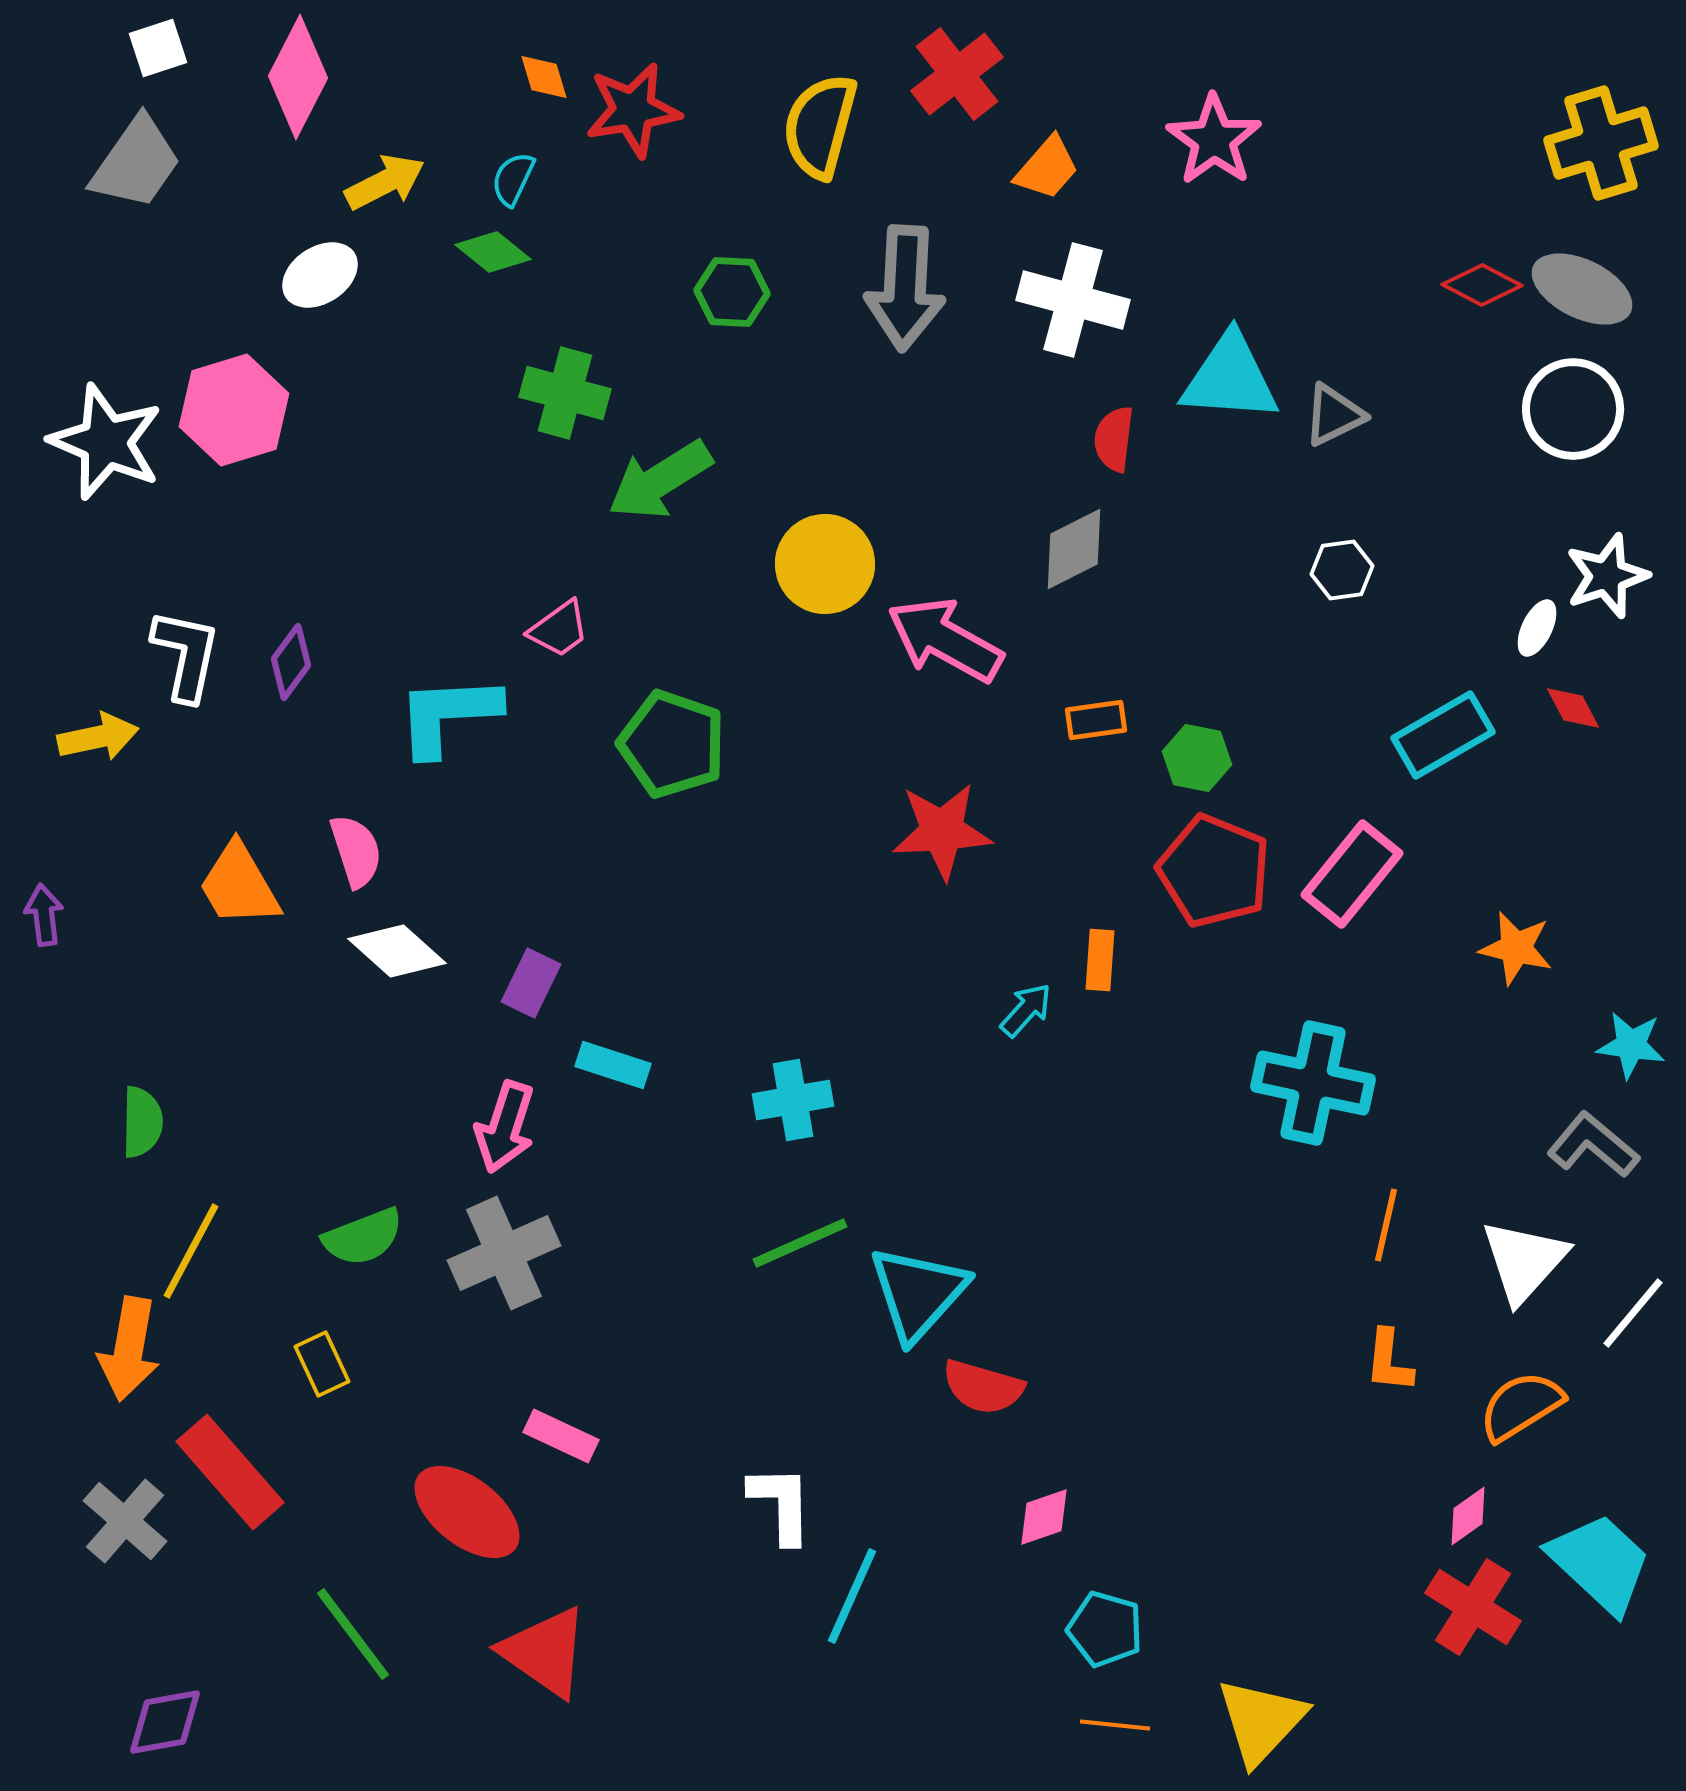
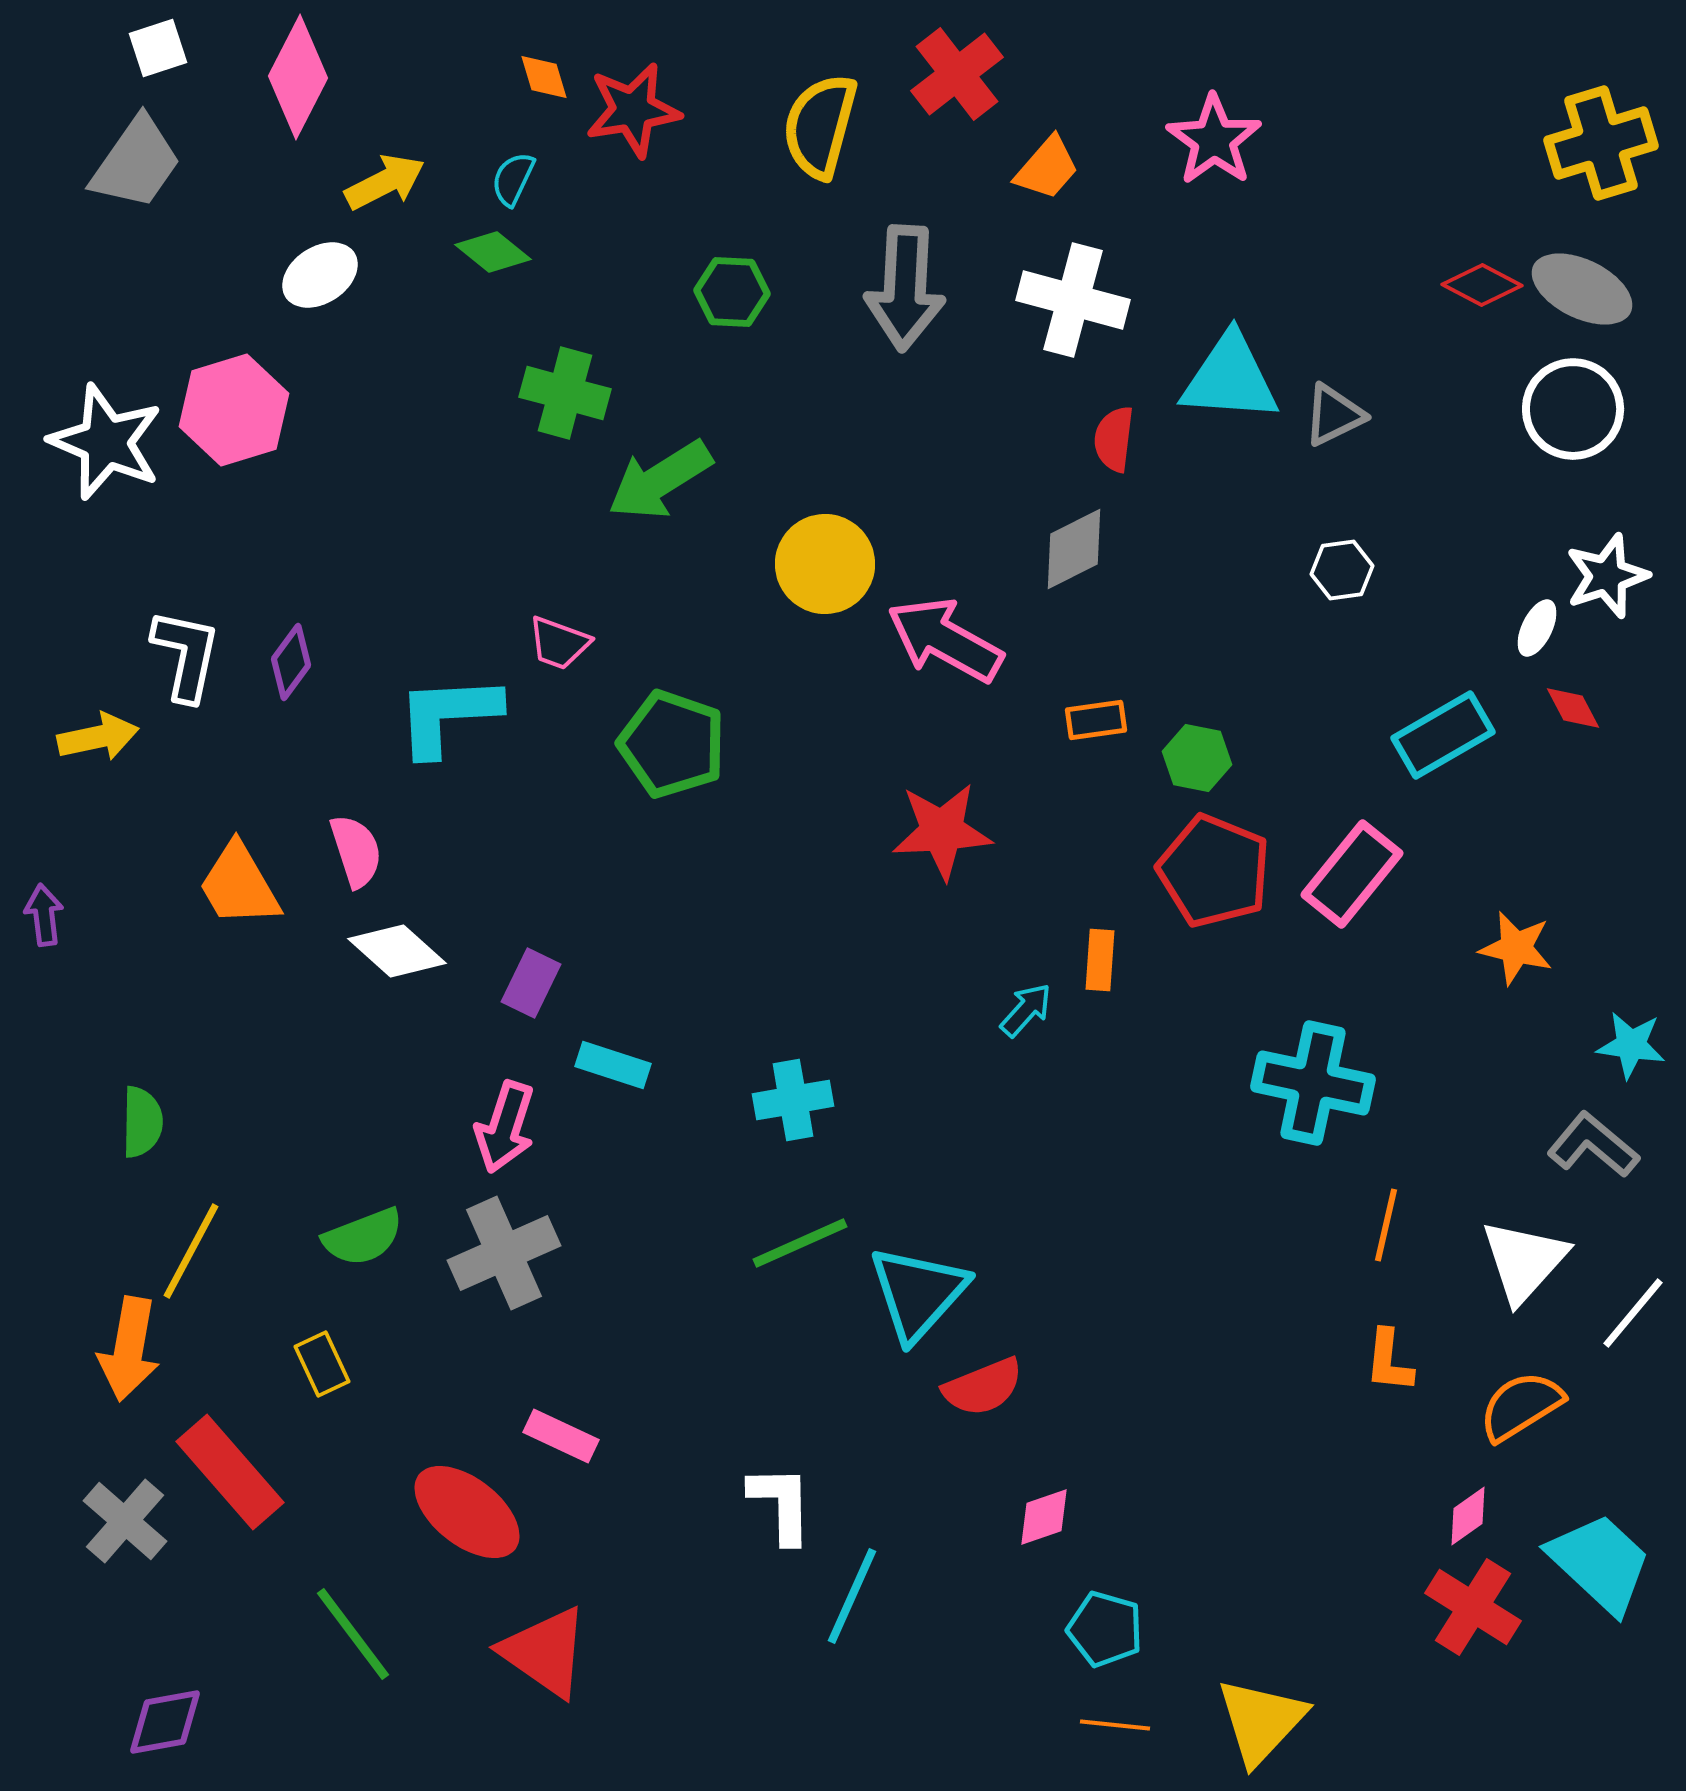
pink trapezoid at (559, 629): moved 14 px down; rotated 56 degrees clockwise
red semicircle at (983, 1387): rotated 38 degrees counterclockwise
